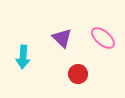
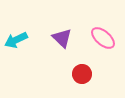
cyan arrow: moved 7 px left, 17 px up; rotated 60 degrees clockwise
red circle: moved 4 px right
